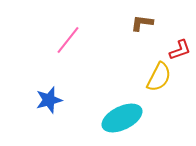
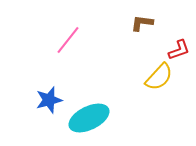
red L-shape: moved 1 px left
yellow semicircle: rotated 16 degrees clockwise
cyan ellipse: moved 33 px left
